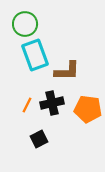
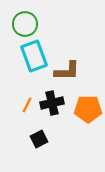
cyan rectangle: moved 1 px left, 1 px down
orange pentagon: rotated 8 degrees counterclockwise
